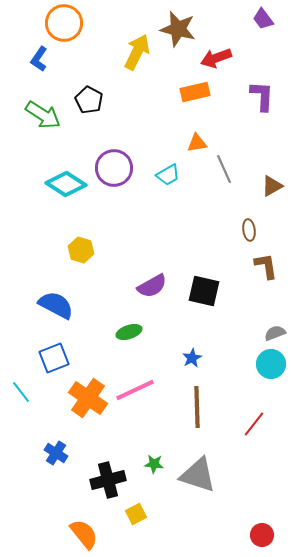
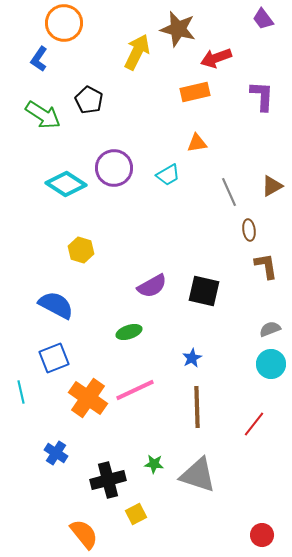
gray line: moved 5 px right, 23 px down
gray semicircle: moved 5 px left, 4 px up
cyan line: rotated 25 degrees clockwise
